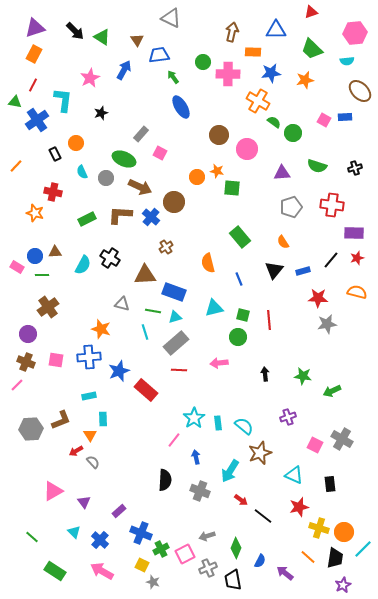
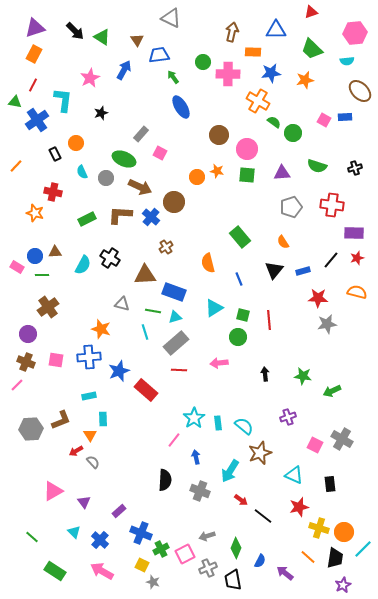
green square at (232, 188): moved 15 px right, 13 px up
cyan triangle at (214, 308): rotated 18 degrees counterclockwise
